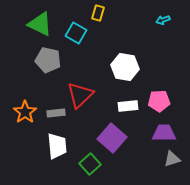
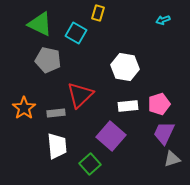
pink pentagon: moved 3 px down; rotated 15 degrees counterclockwise
orange star: moved 1 px left, 4 px up
purple trapezoid: rotated 65 degrees counterclockwise
purple square: moved 1 px left, 2 px up
